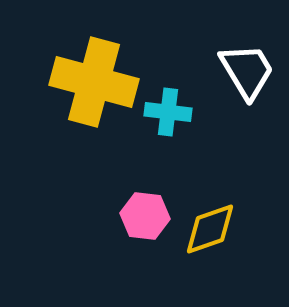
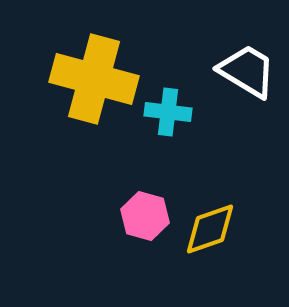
white trapezoid: rotated 28 degrees counterclockwise
yellow cross: moved 3 px up
pink hexagon: rotated 9 degrees clockwise
